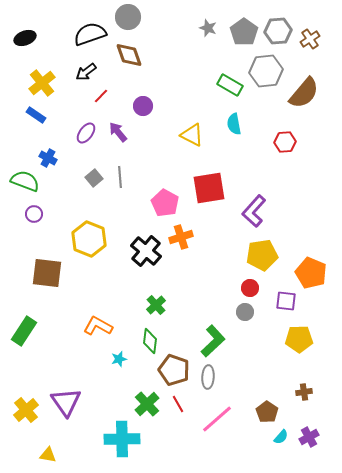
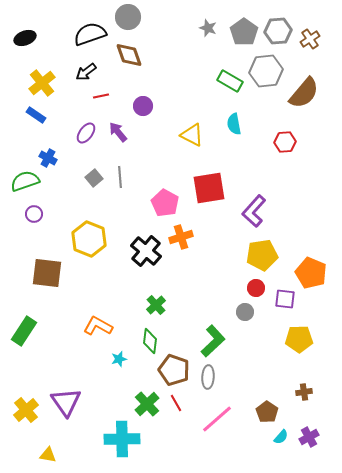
green rectangle at (230, 85): moved 4 px up
red line at (101, 96): rotated 35 degrees clockwise
green semicircle at (25, 181): rotated 40 degrees counterclockwise
red circle at (250, 288): moved 6 px right
purple square at (286, 301): moved 1 px left, 2 px up
red line at (178, 404): moved 2 px left, 1 px up
